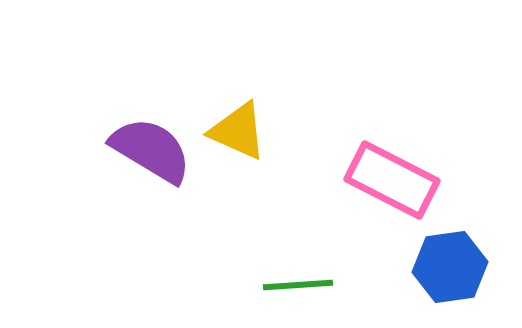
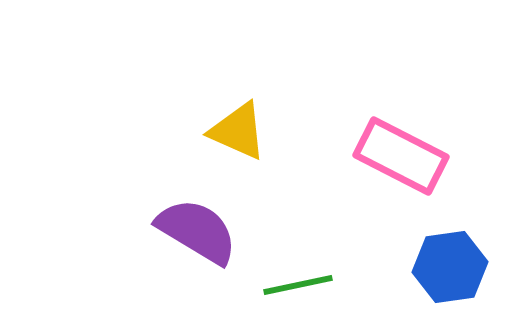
purple semicircle: moved 46 px right, 81 px down
pink rectangle: moved 9 px right, 24 px up
green line: rotated 8 degrees counterclockwise
